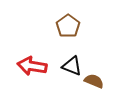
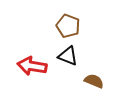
brown pentagon: rotated 15 degrees counterclockwise
black triangle: moved 4 px left, 10 px up
